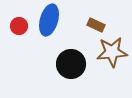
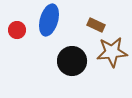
red circle: moved 2 px left, 4 px down
black circle: moved 1 px right, 3 px up
